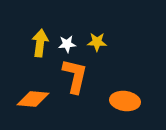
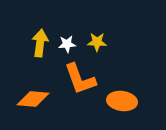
orange L-shape: moved 5 px right, 3 px down; rotated 147 degrees clockwise
orange ellipse: moved 3 px left
